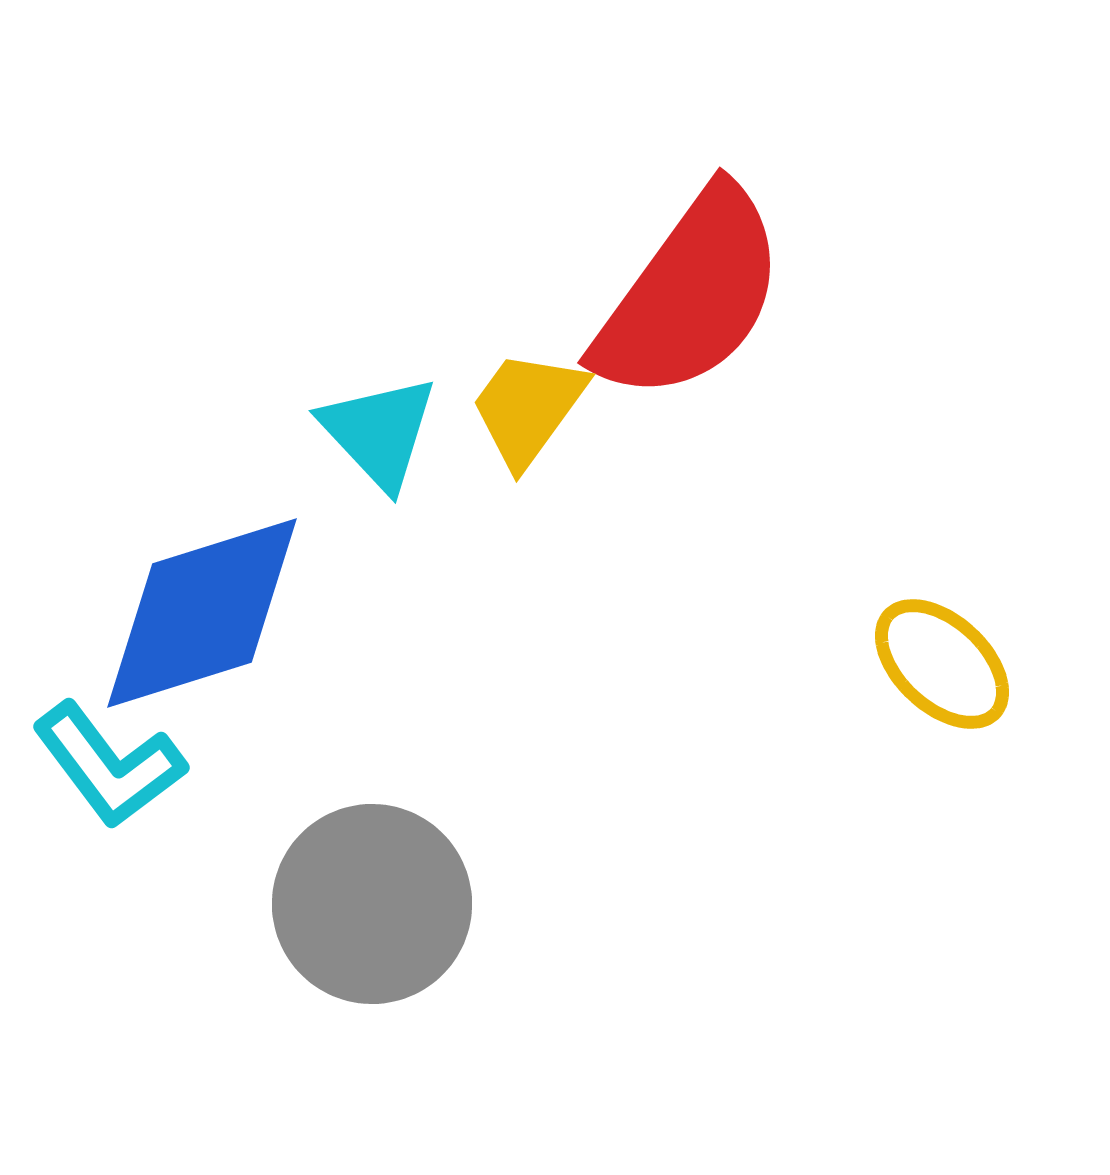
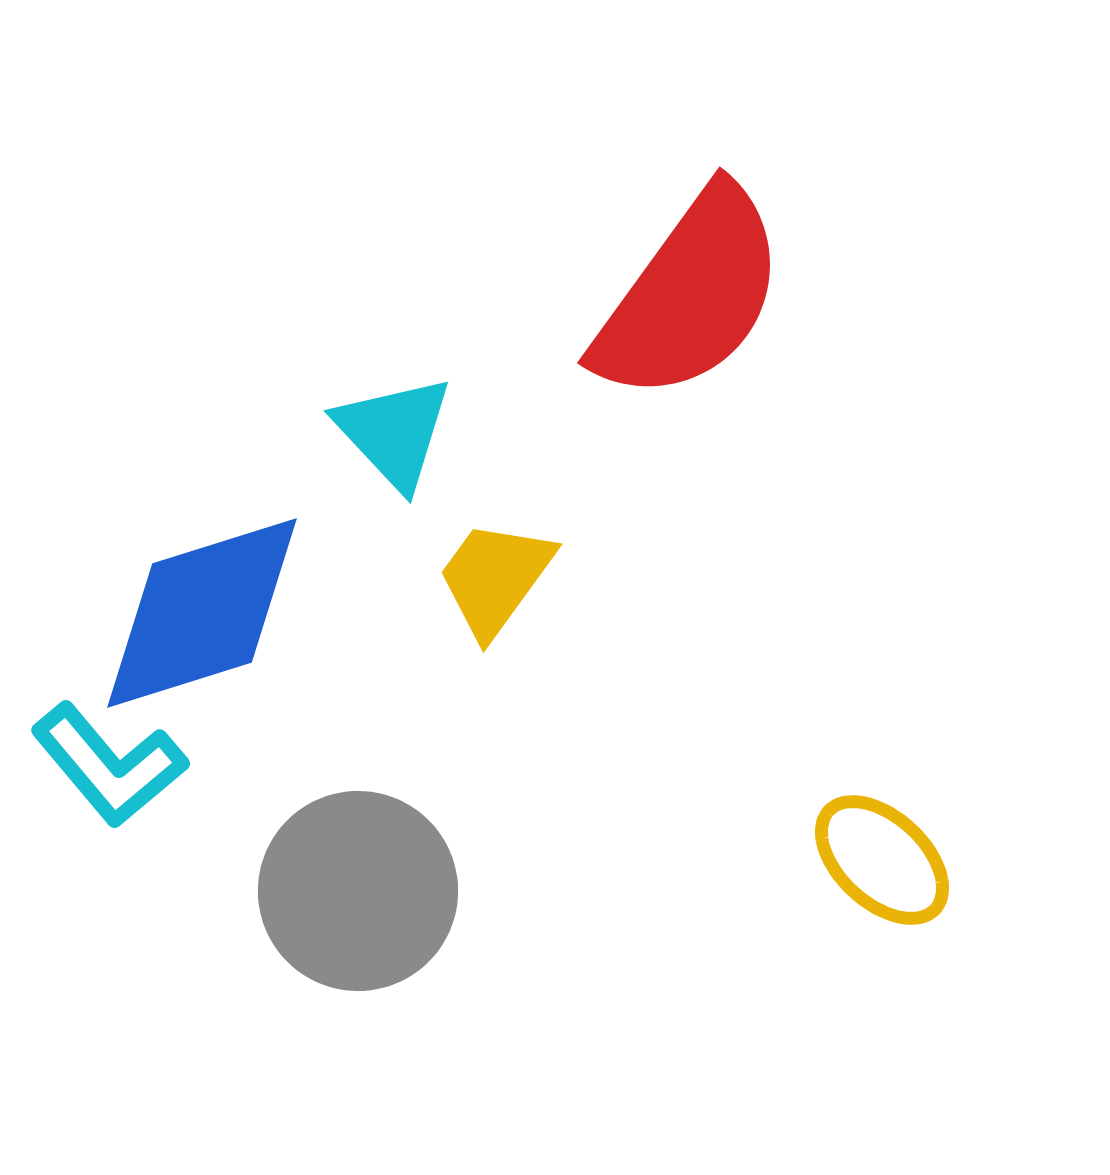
yellow trapezoid: moved 33 px left, 170 px down
cyan triangle: moved 15 px right
yellow ellipse: moved 60 px left, 196 px down
cyan L-shape: rotated 3 degrees counterclockwise
gray circle: moved 14 px left, 13 px up
